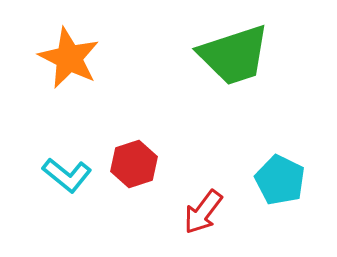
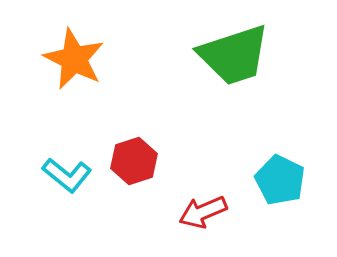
orange star: moved 5 px right, 1 px down
red hexagon: moved 3 px up
red arrow: rotated 30 degrees clockwise
